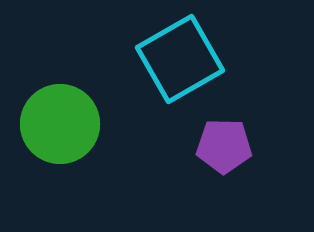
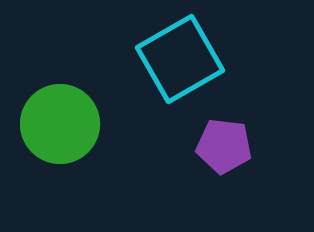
purple pentagon: rotated 6 degrees clockwise
